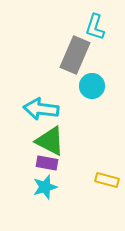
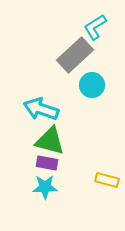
cyan L-shape: rotated 40 degrees clockwise
gray rectangle: rotated 24 degrees clockwise
cyan circle: moved 1 px up
cyan arrow: rotated 12 degrees clockwise
green triangle: rotated 12 degrees counterclockwise
cyan star: rotated 15 degrees clockwise
